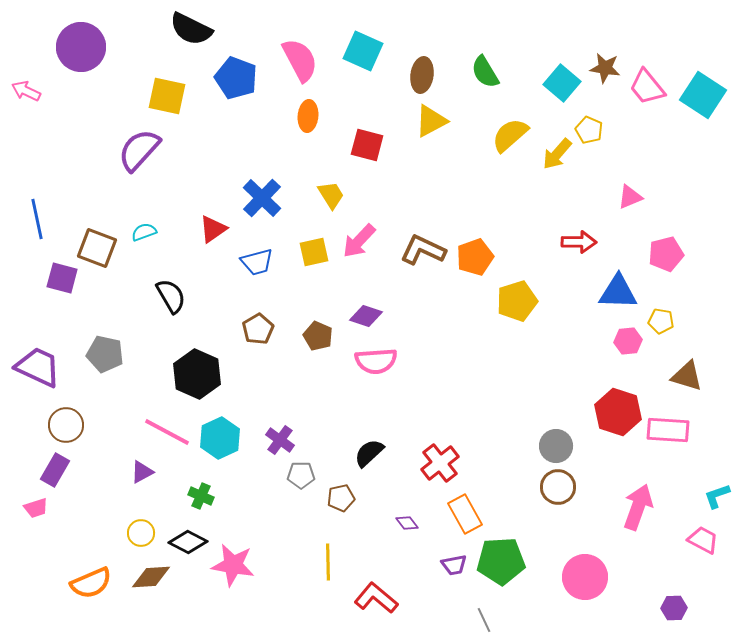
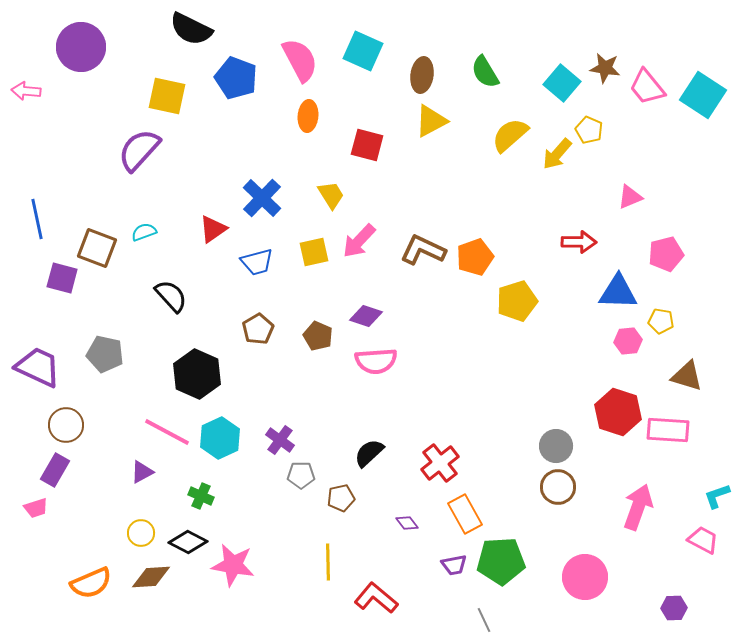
pink arrow at (26, 91): rotated 20 degrees counterclockwise
black semicircle at (171, 296): rotated 12 degrees counterclockwise
